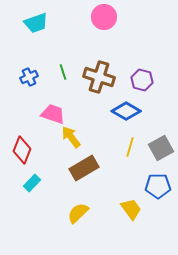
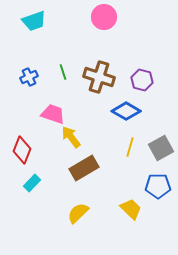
cyan trapezoid: moved 2 px left, 2 px up
yellow trapezoid: rotated 10 degrees counterclockwise
